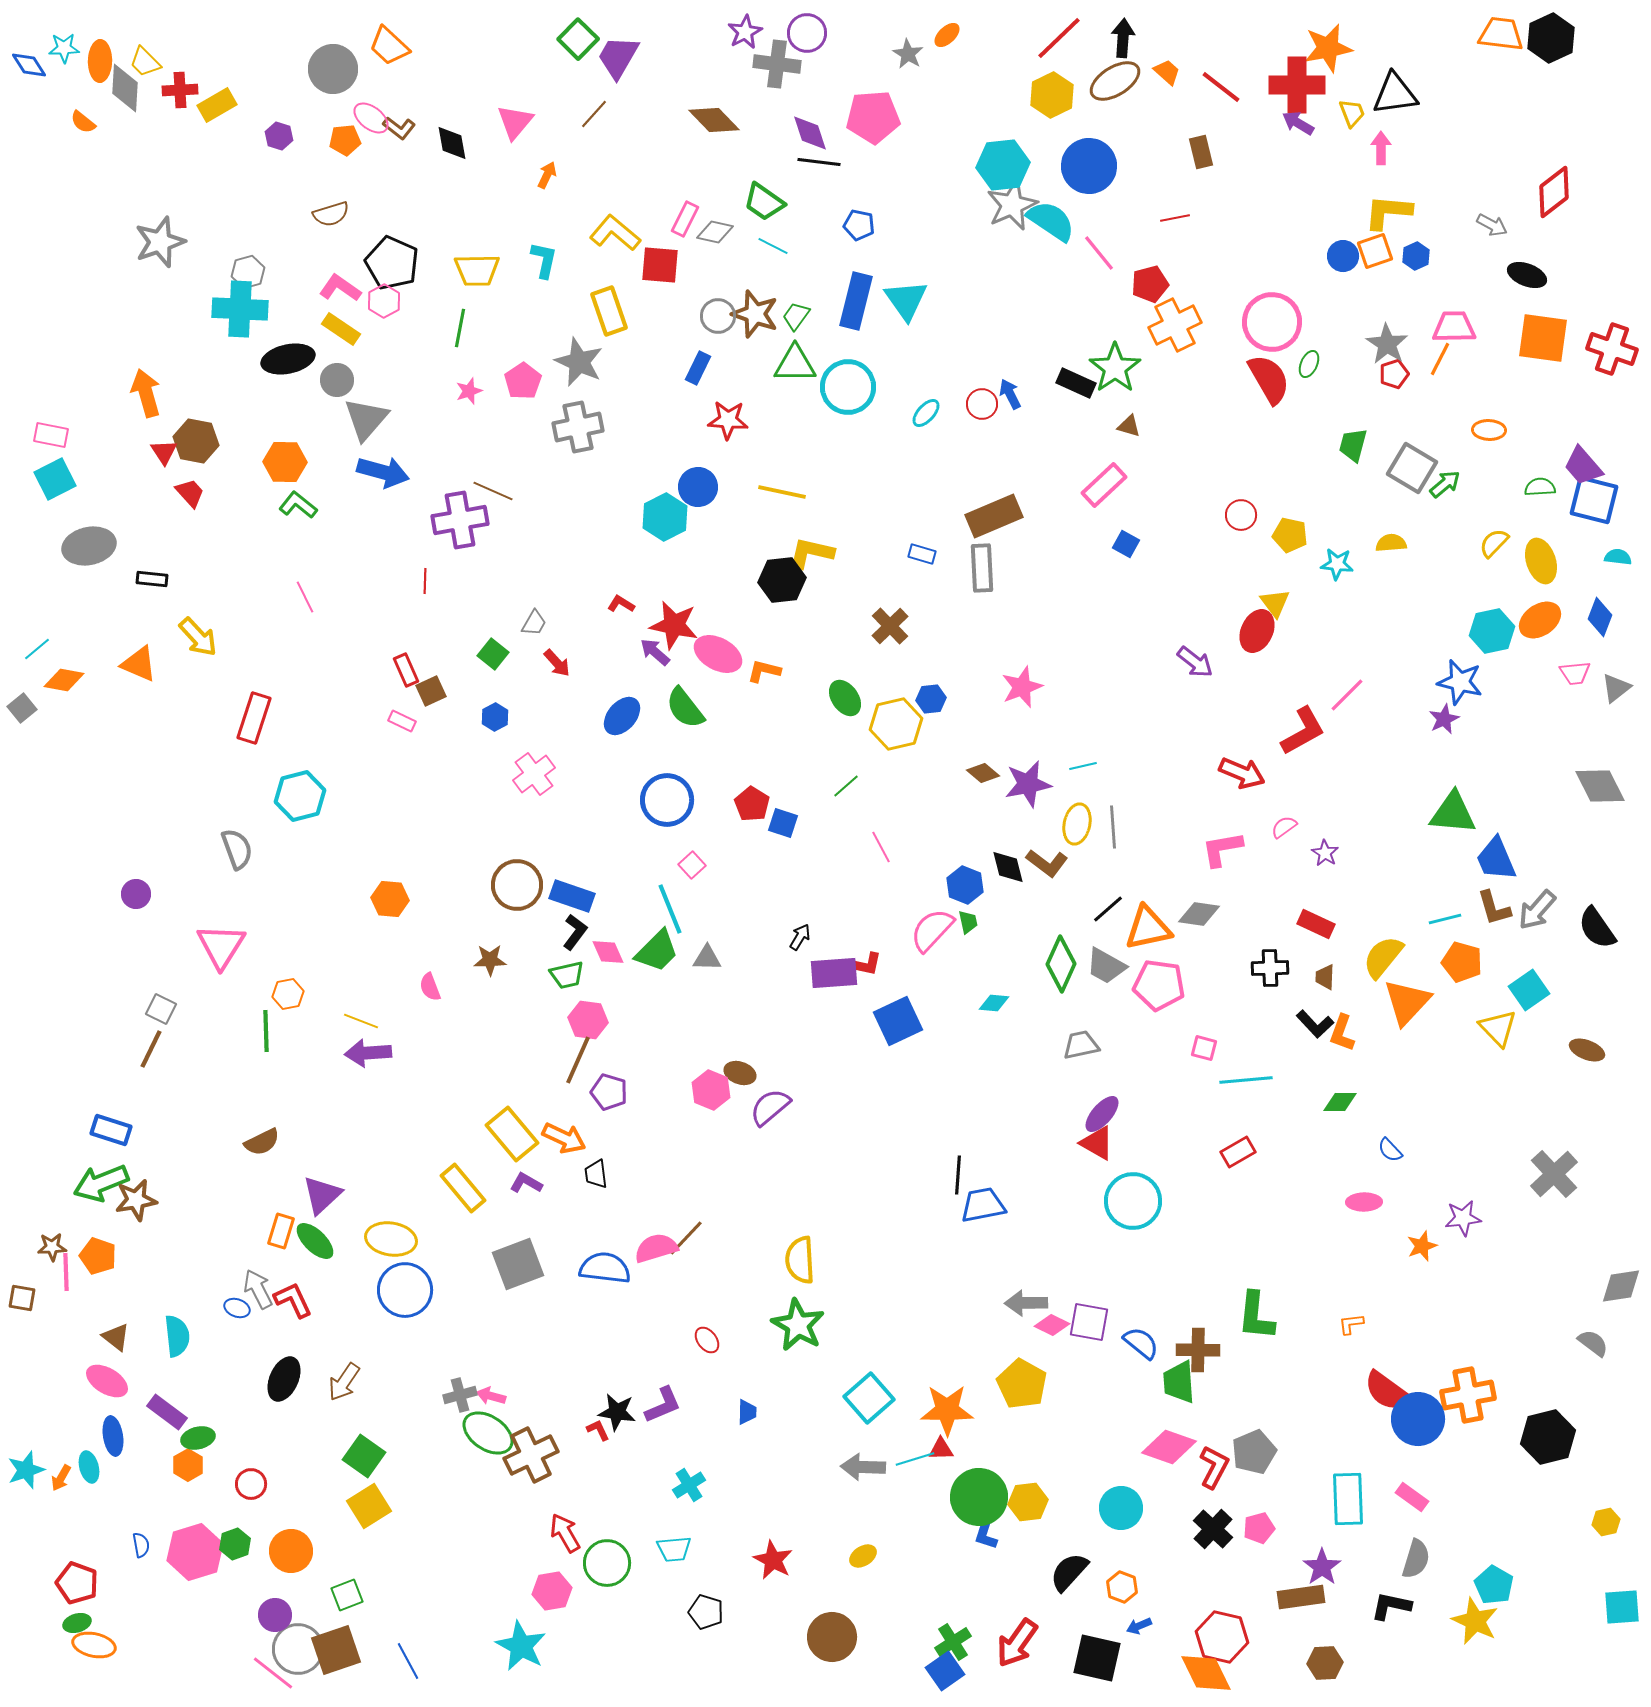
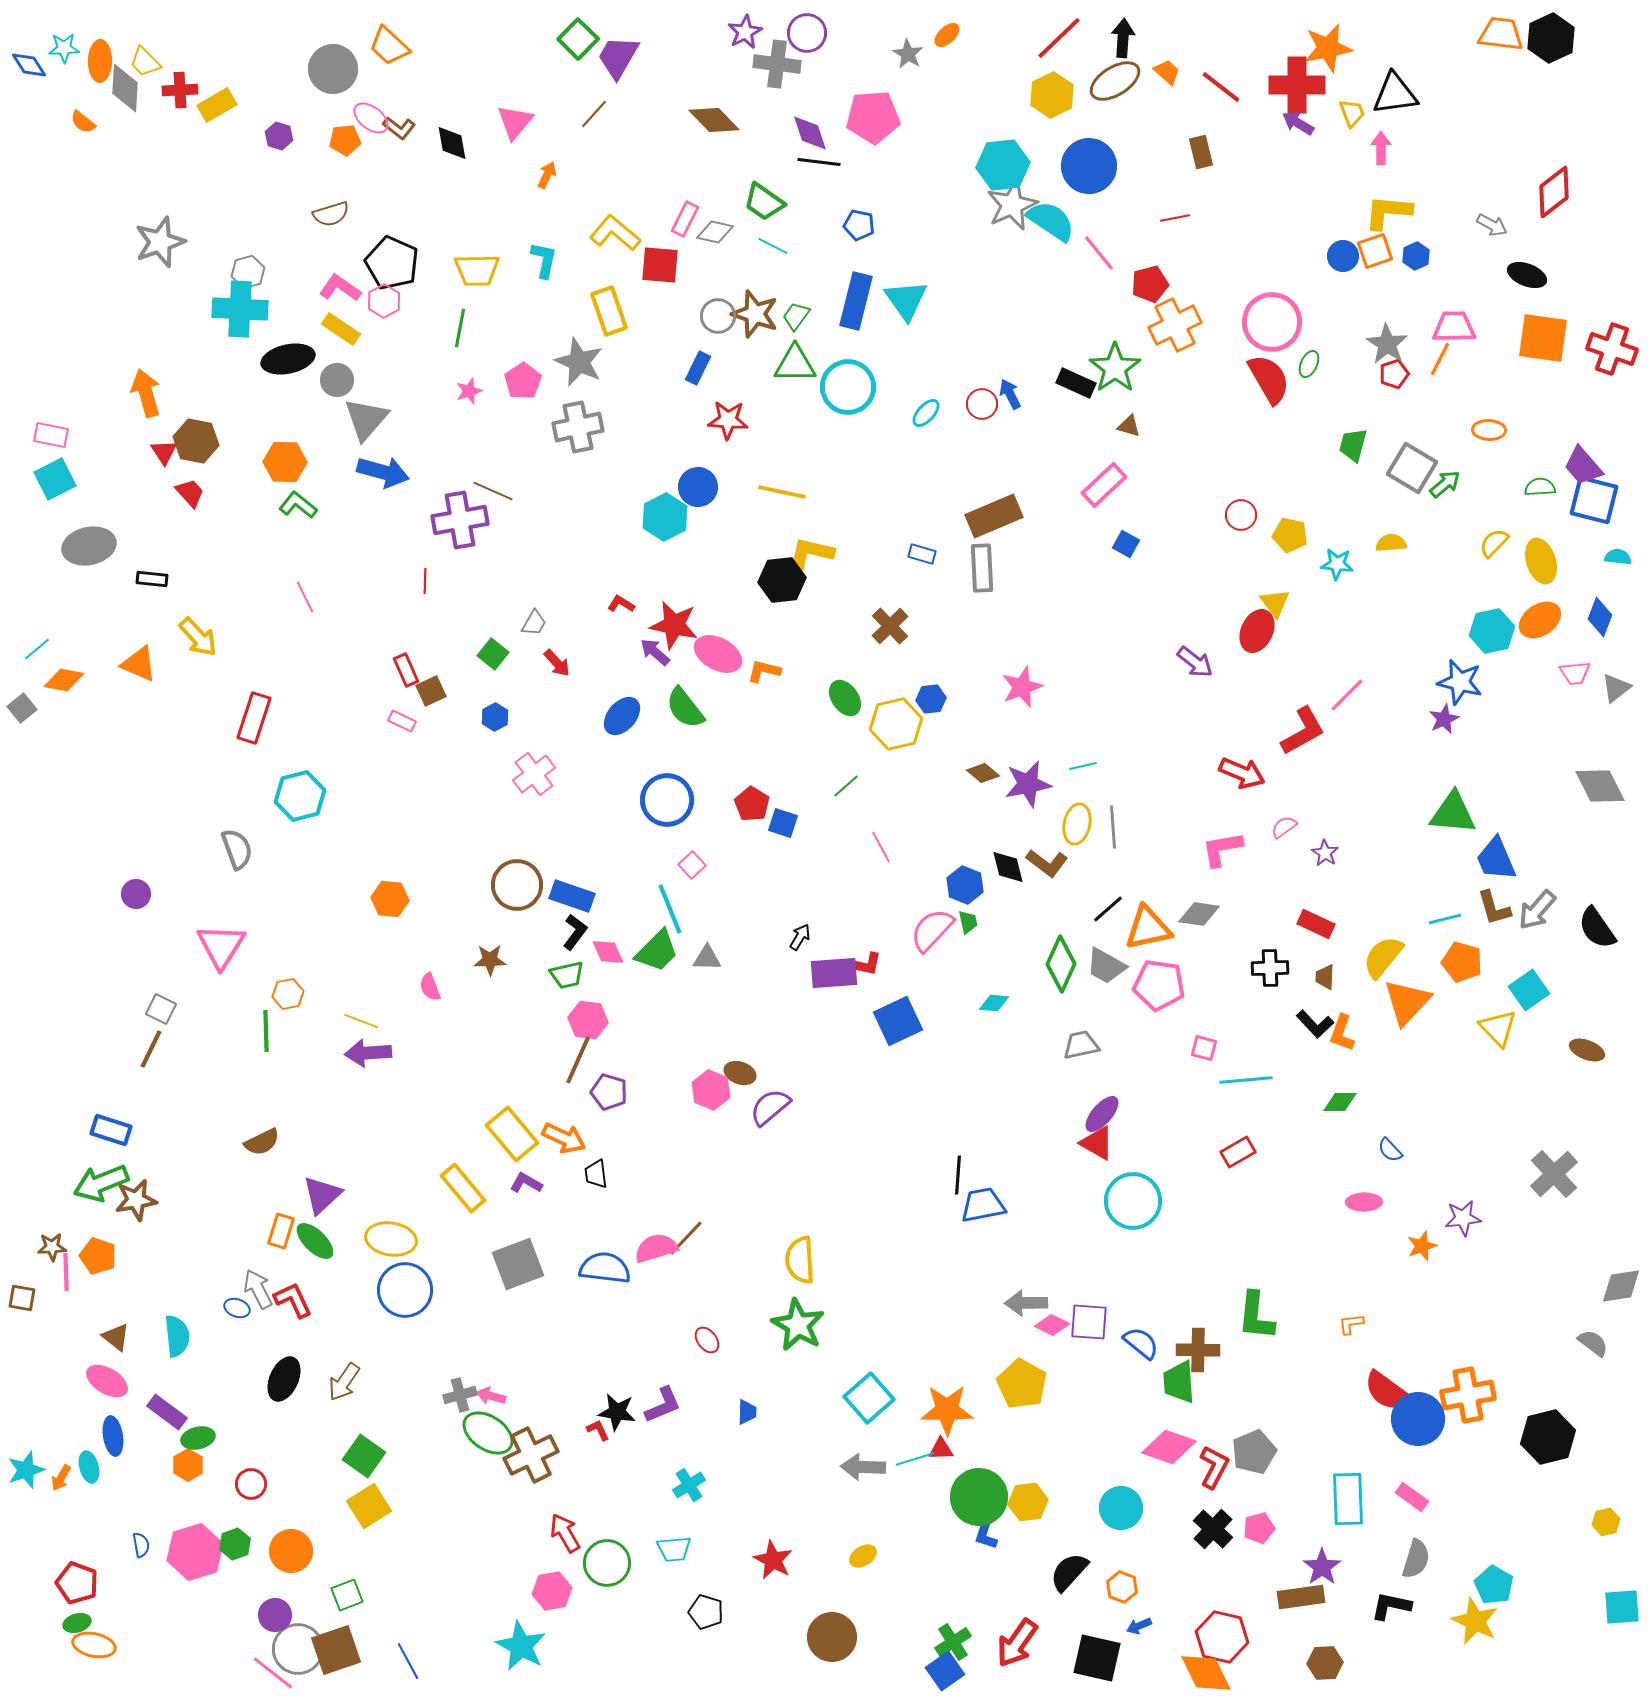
purple square at (1089, 1322): rotated 6 degrees counterclockwise
